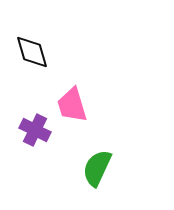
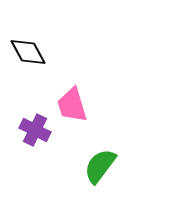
black diamond: moved 4 px left; rotated 12 degrees counterclockwise
green semicircle: moved 3 px right, 2 px up; rotated 12 degrees clockwise
